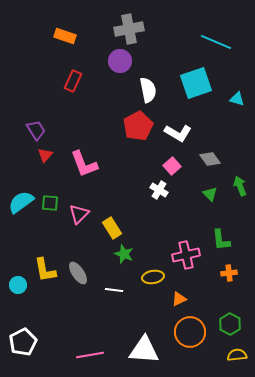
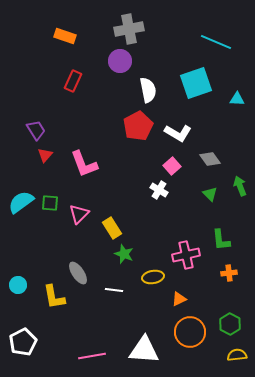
cyan triangle: rotated 14 degrees counterclockwise
yellow L-shape: moved 9 px right, 27 px down
pink line: moved 2 px right, 1 px down
